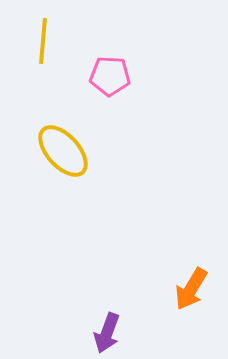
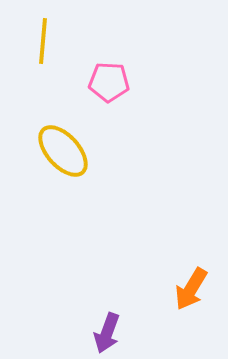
pink pentagon: moved 1 px left, 6 px down
